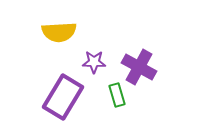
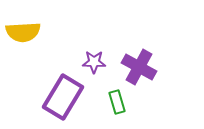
yellow semicircle: moved 36 px left
green rectangle: moved 7 px down
